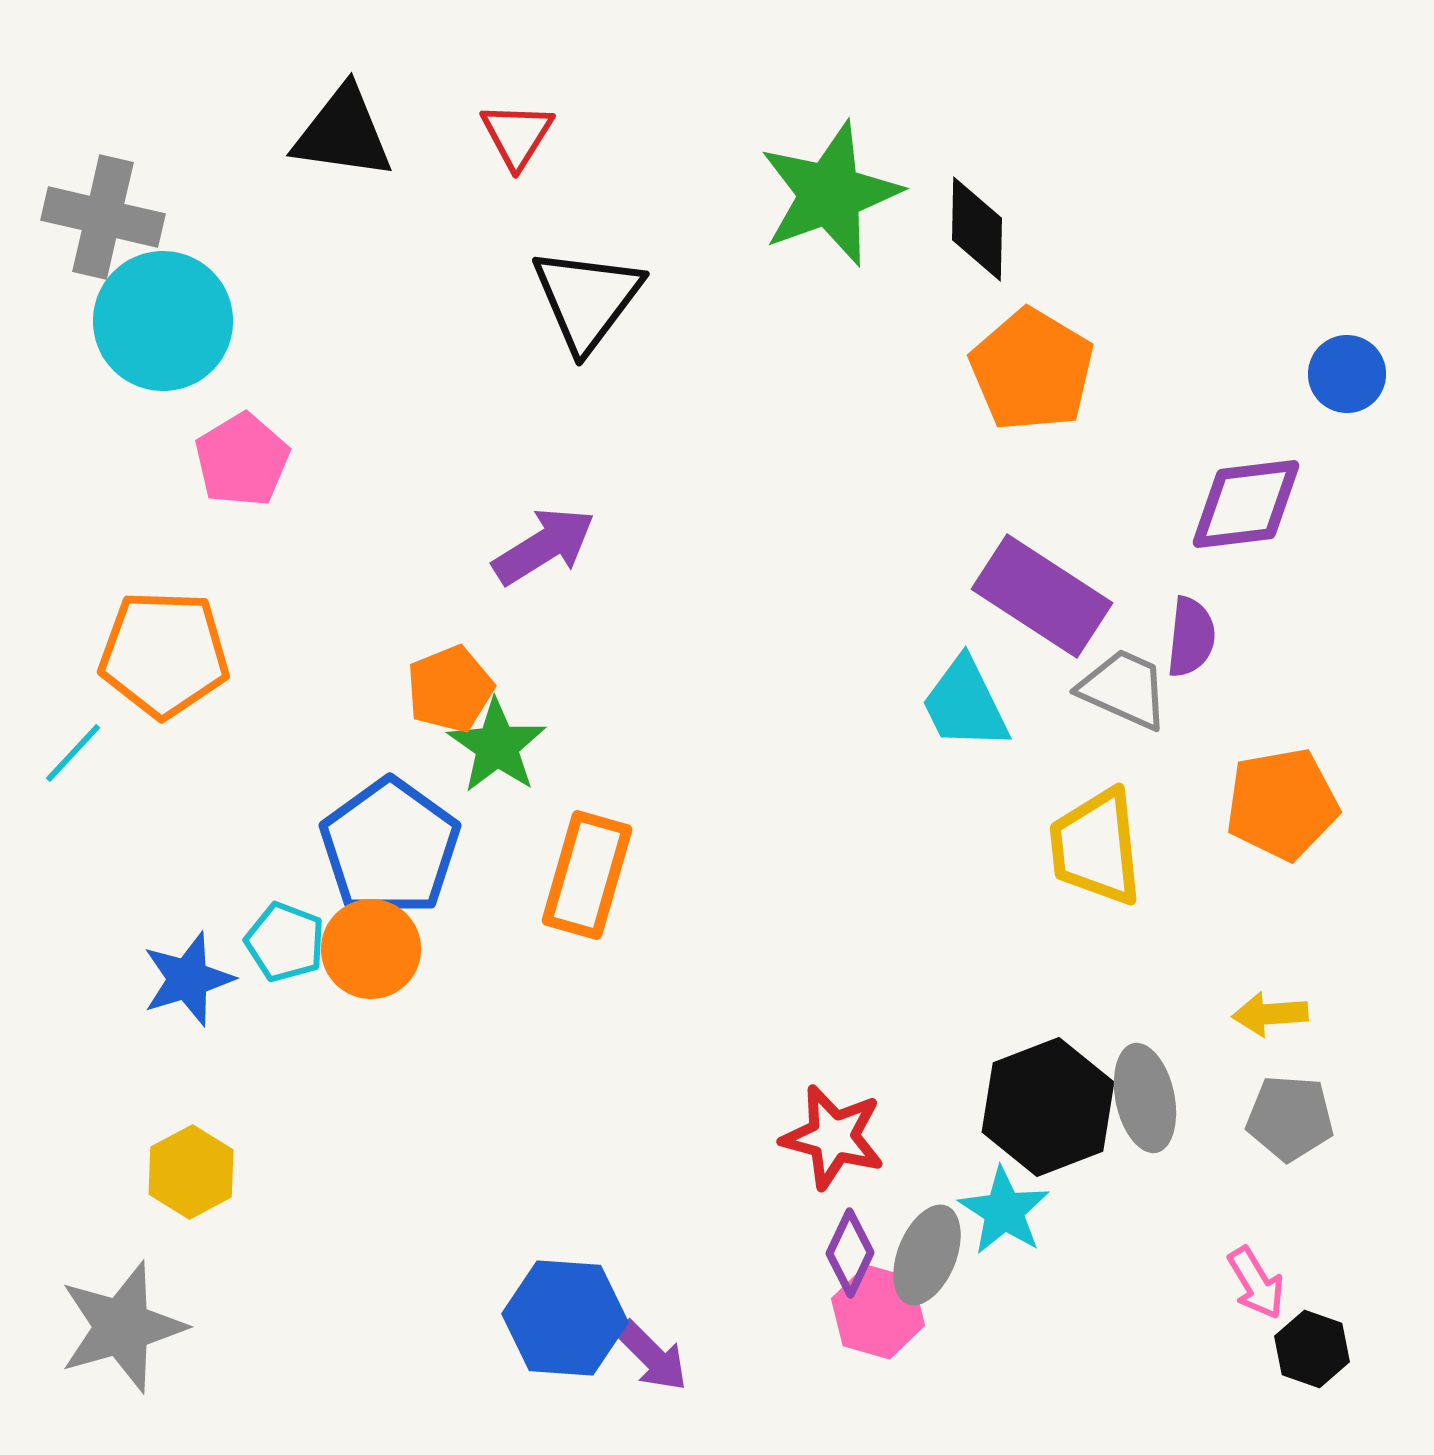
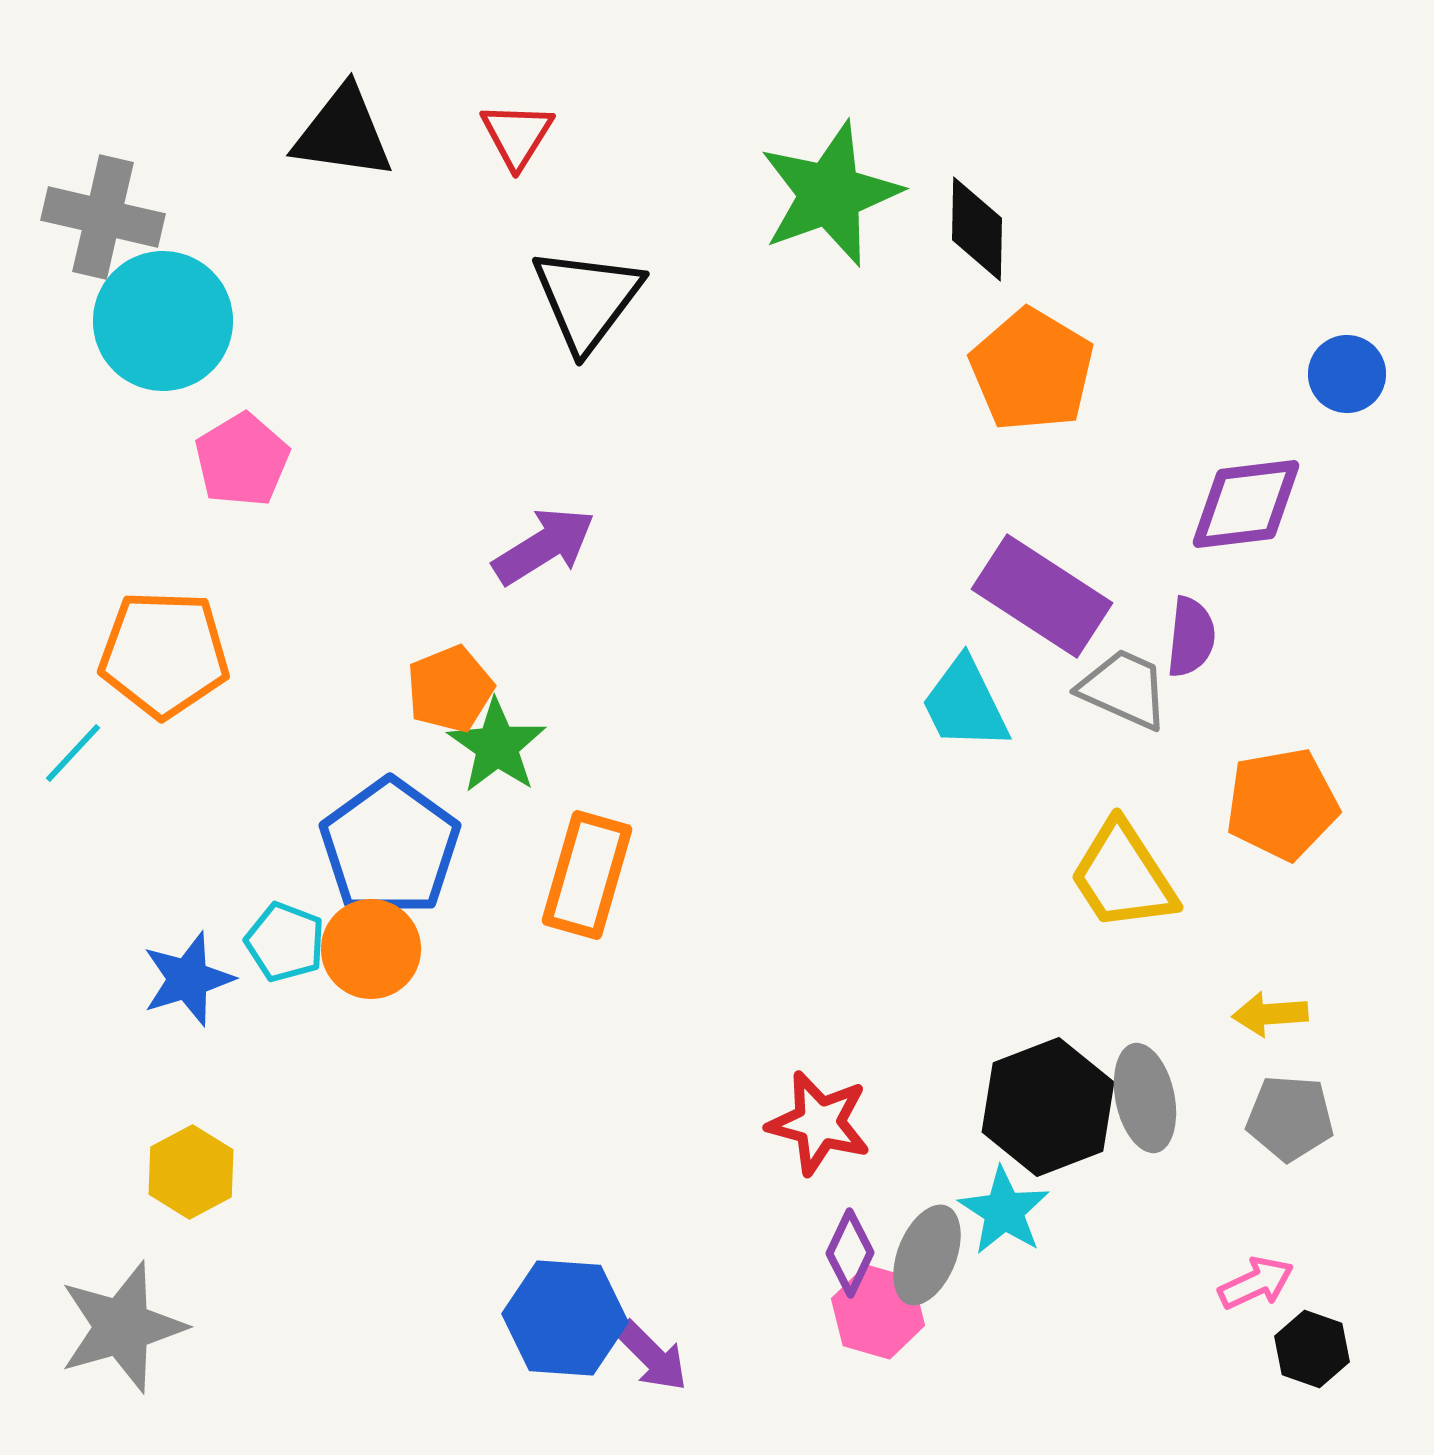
yellow trapezoid at (1096, 847): moved 27 px right, 29 px down; rotated 27 degrees counterclockwise
red star at (833, 1137): moved 14 px left, 14 px up
pink arrow at (1256, 1283): rotated 84 degrees counterclockwise
